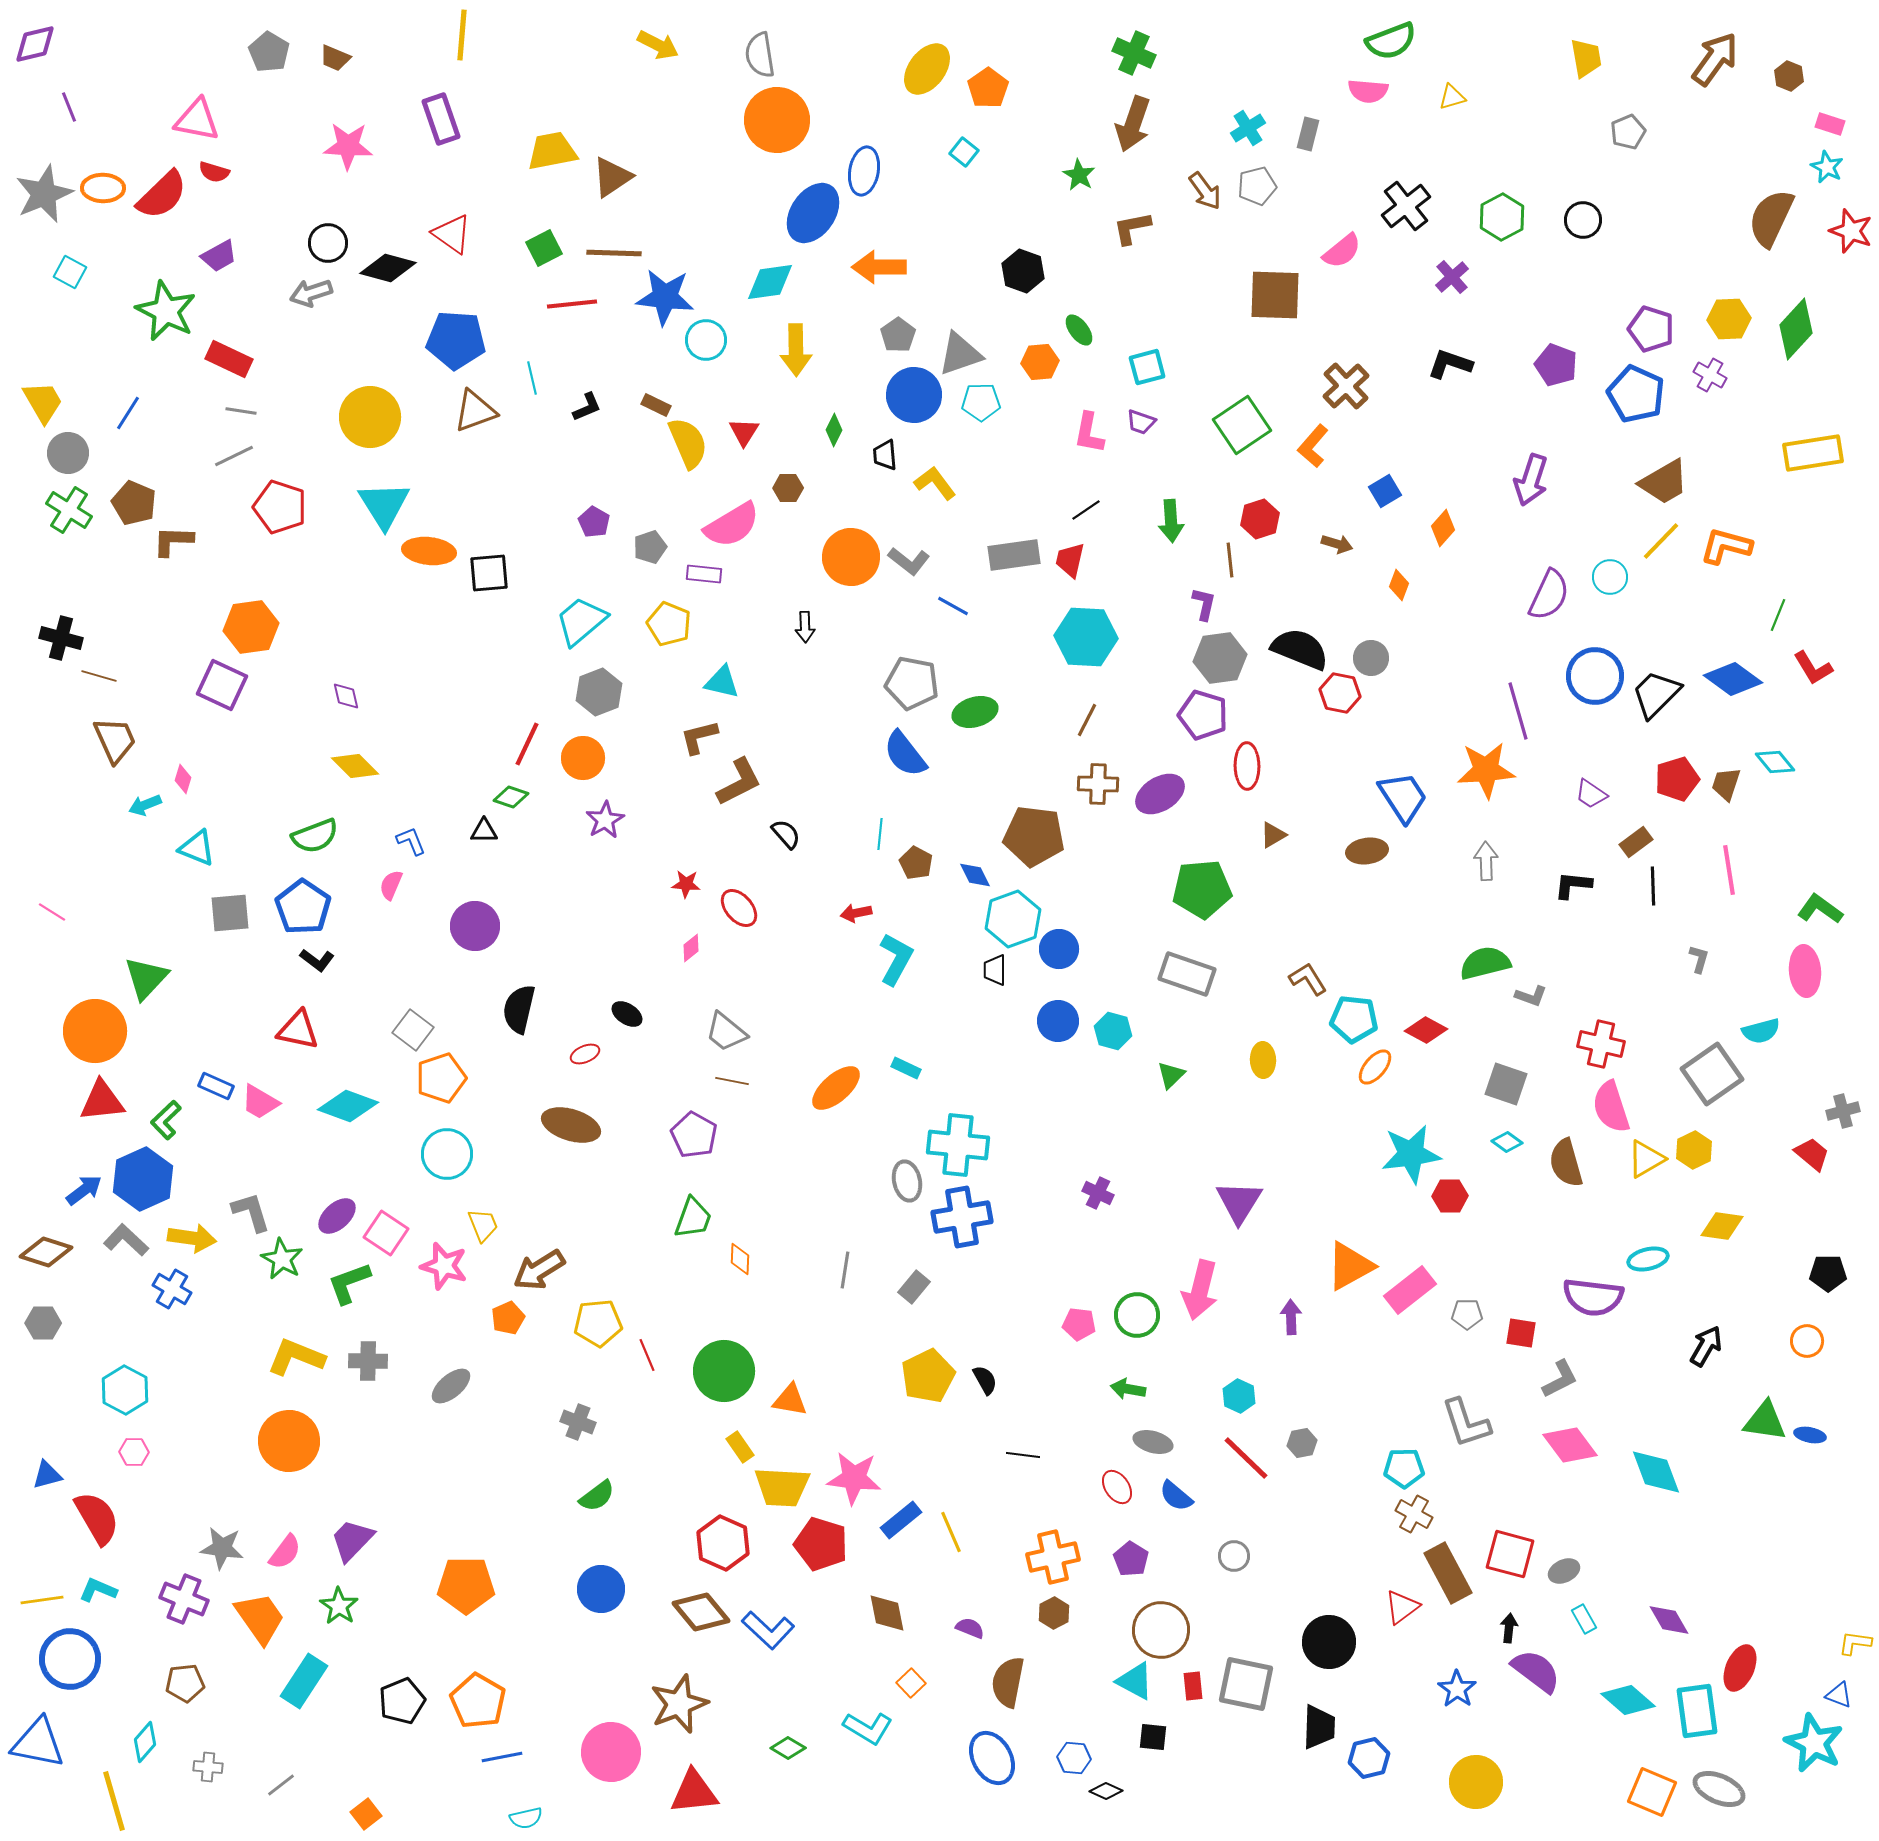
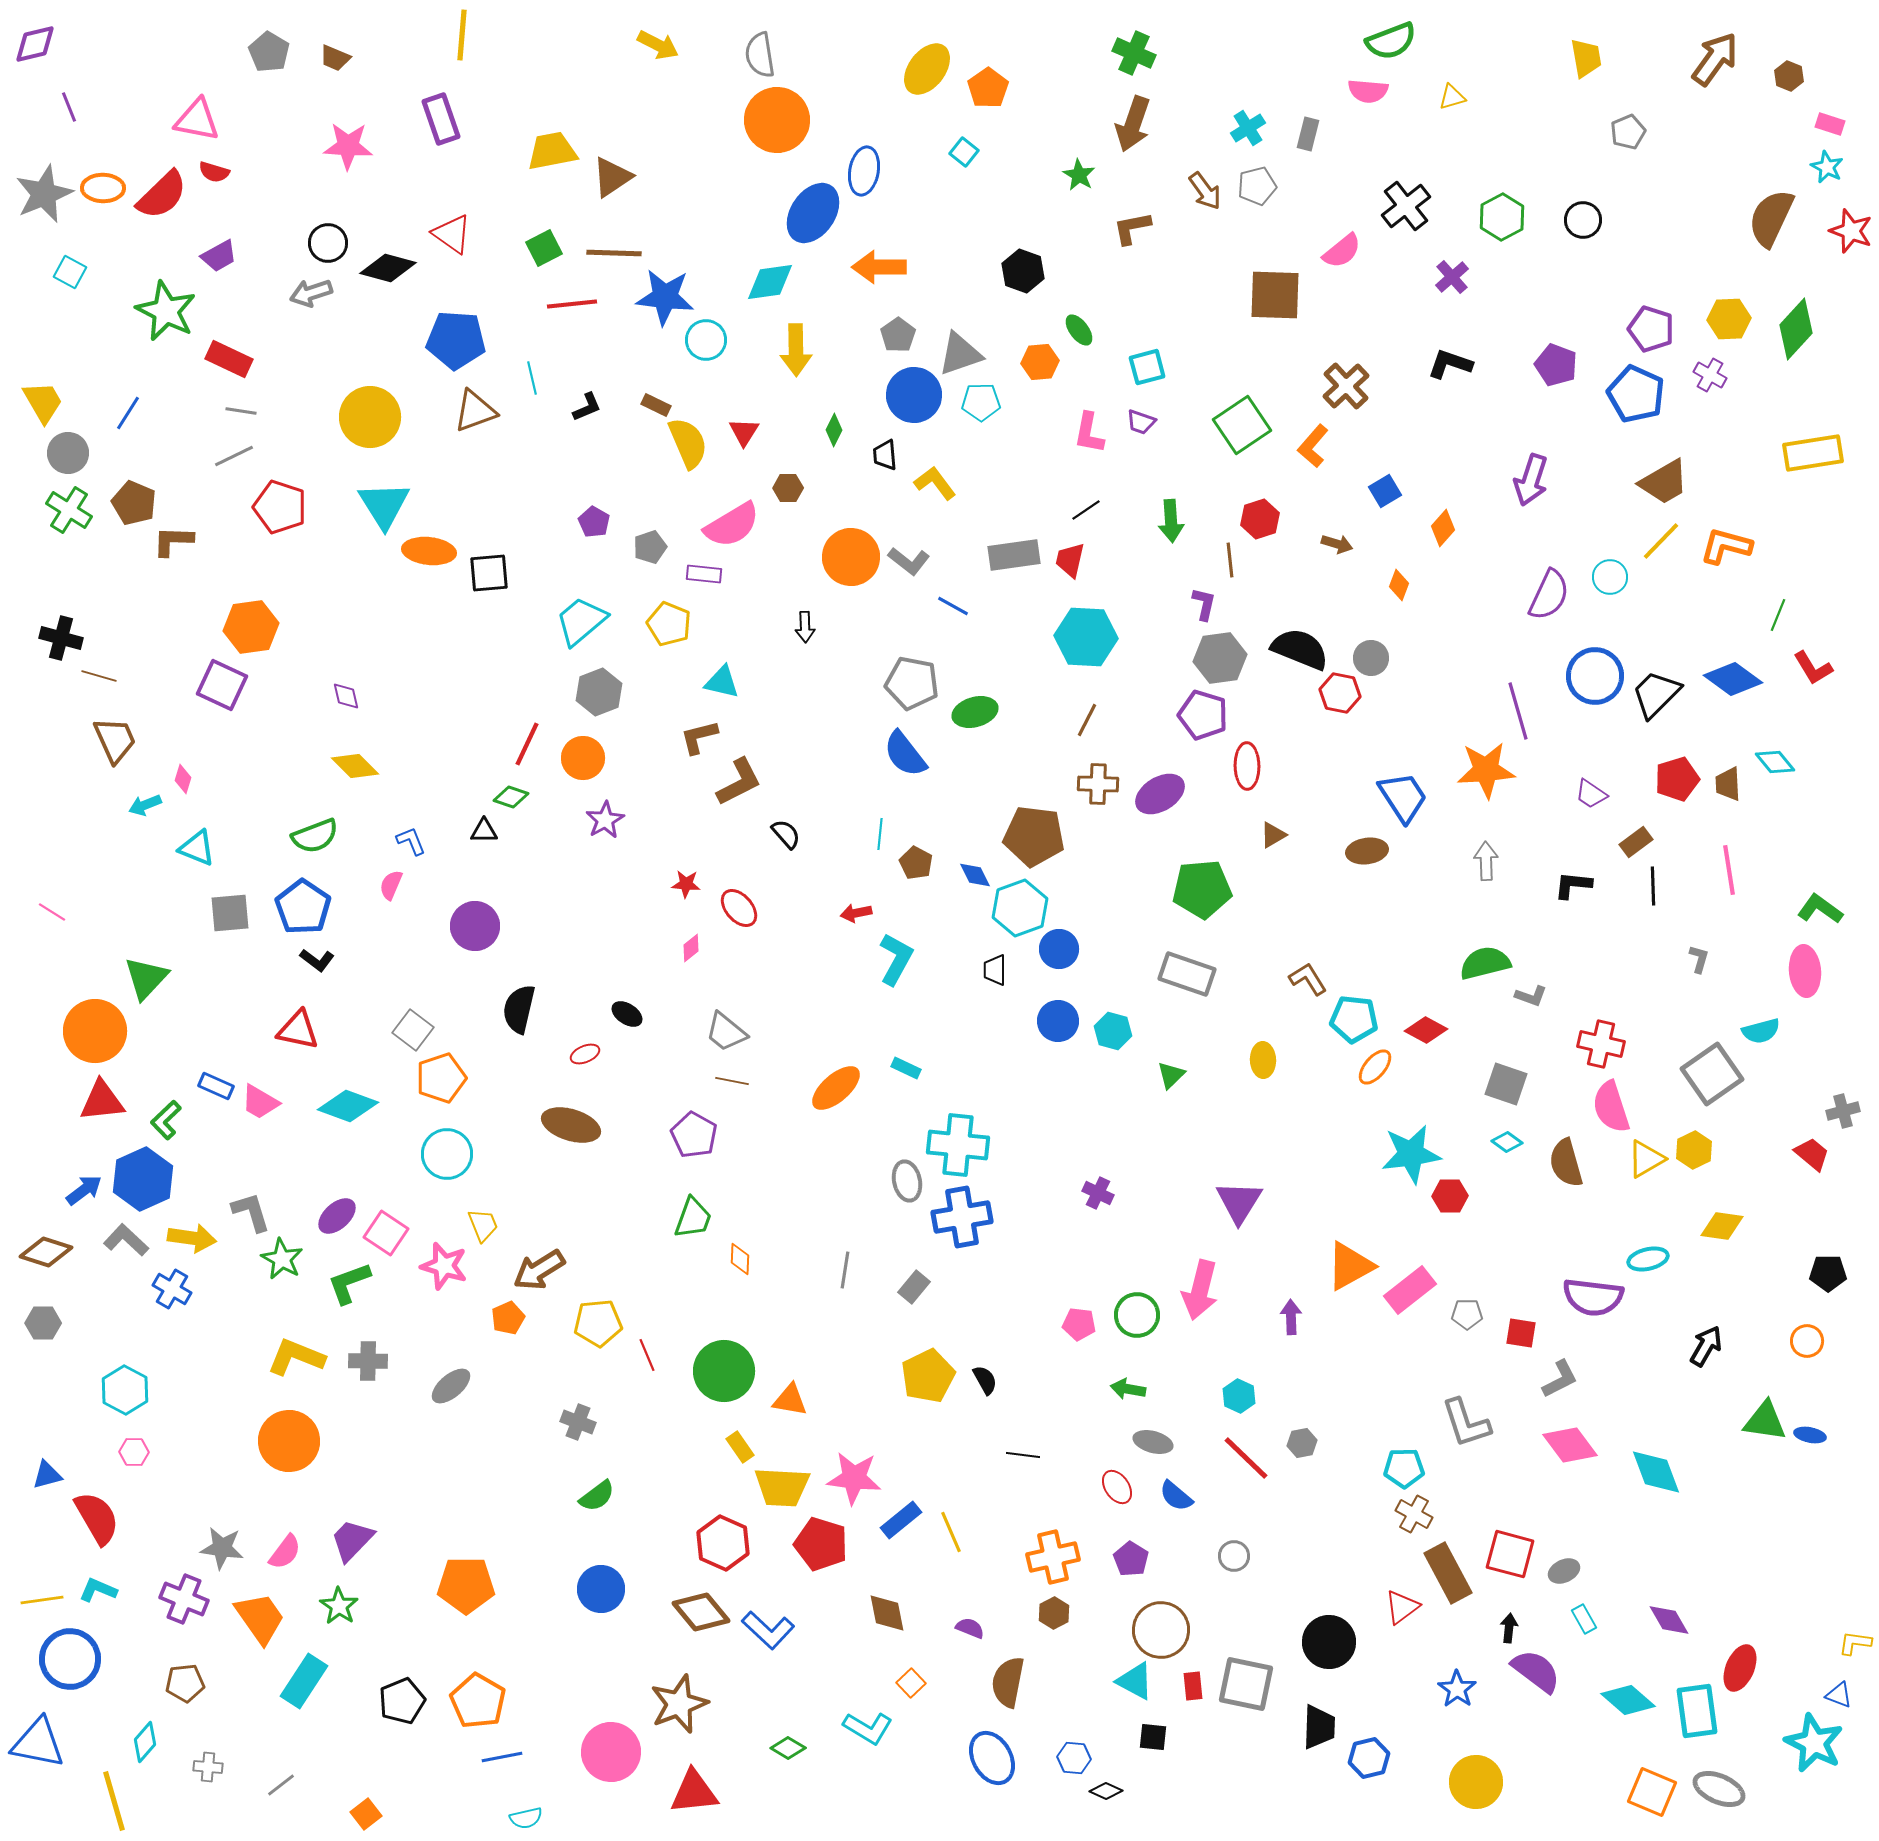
brown trapezoid at (1726, 784): moved 2 px right; rotated 21 degrees counterclockwise
cyan hexagon at (1013, 919): moved 7 px right, 11 px up
